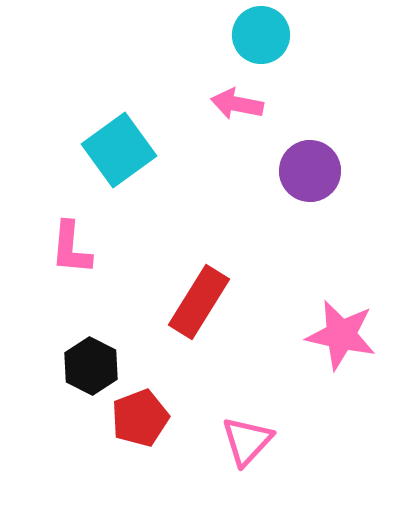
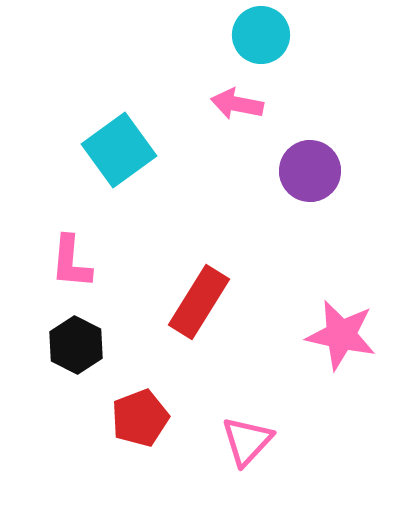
pink L-shape: moved 14 px down
black hexagon: moved 15 px left, 21 px up
